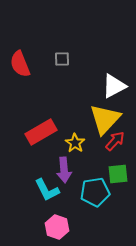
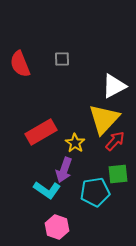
yellow triangle: moved 1 px left
purple arrow: rotated 25 degrees clockwise
cyan L-shape: rotated 28 degrees counterclockwise
